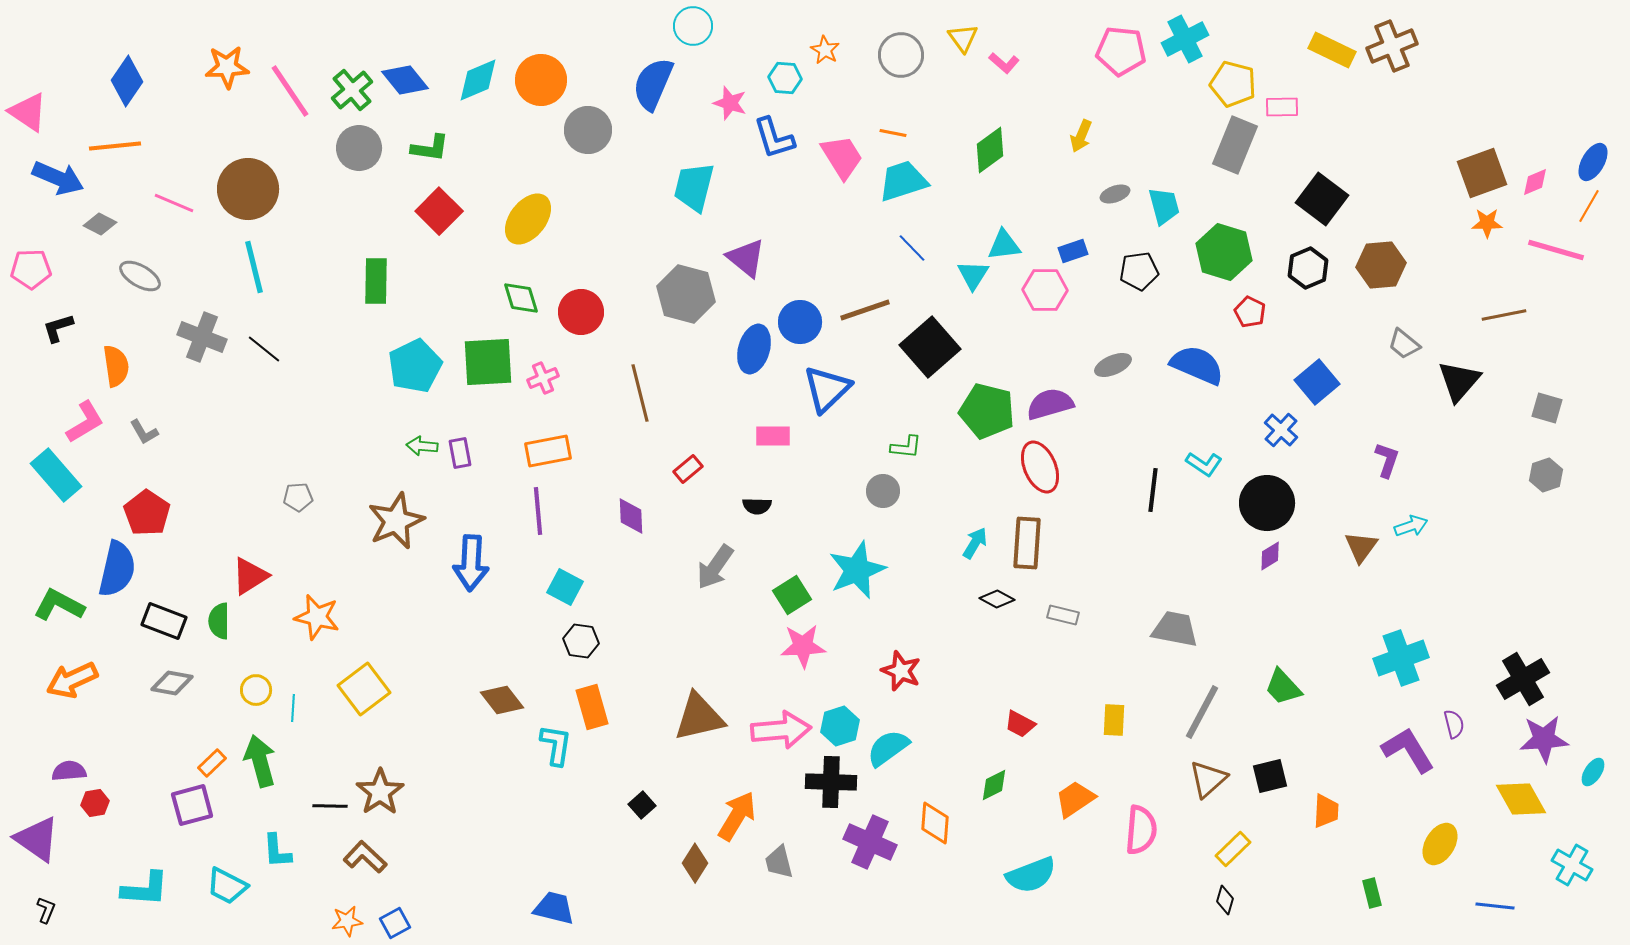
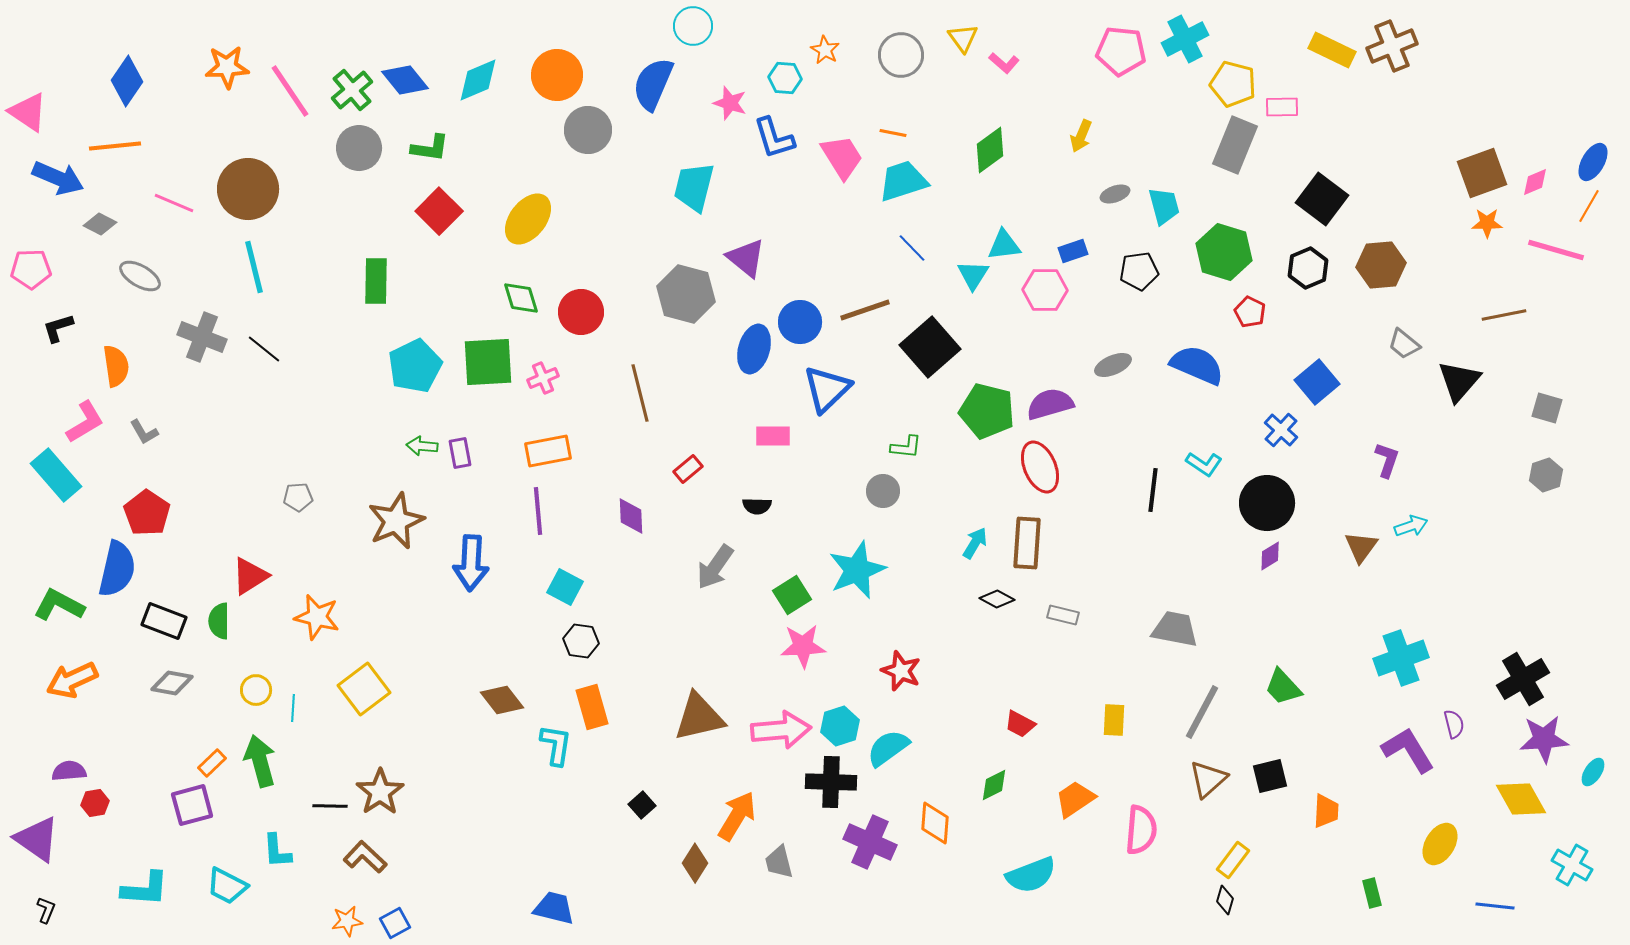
orange circle at (541, 80): moved 16 px right, 5 px up
yellow rectangle at (1233, 849): moved 11 px down; rotated 9 degrees counterclockwise
